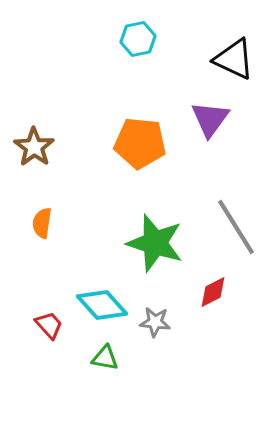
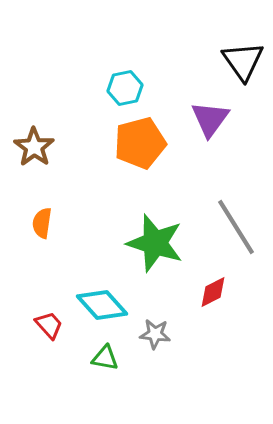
cyan hexagon: moved 13 px left, 49 px down
black triangle: moved 9 px right, 2 px down; rotated 30 degrees clockwise
orange pentagon: rotated 21 degrees counterclockwise
gray star: moved 12 px down
